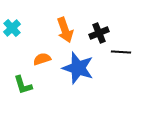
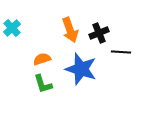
orange arrow: moved 5 px right
blue star: moved 3 px right, 1 px down
green L-shape: moved 20 px right, 1 px up
